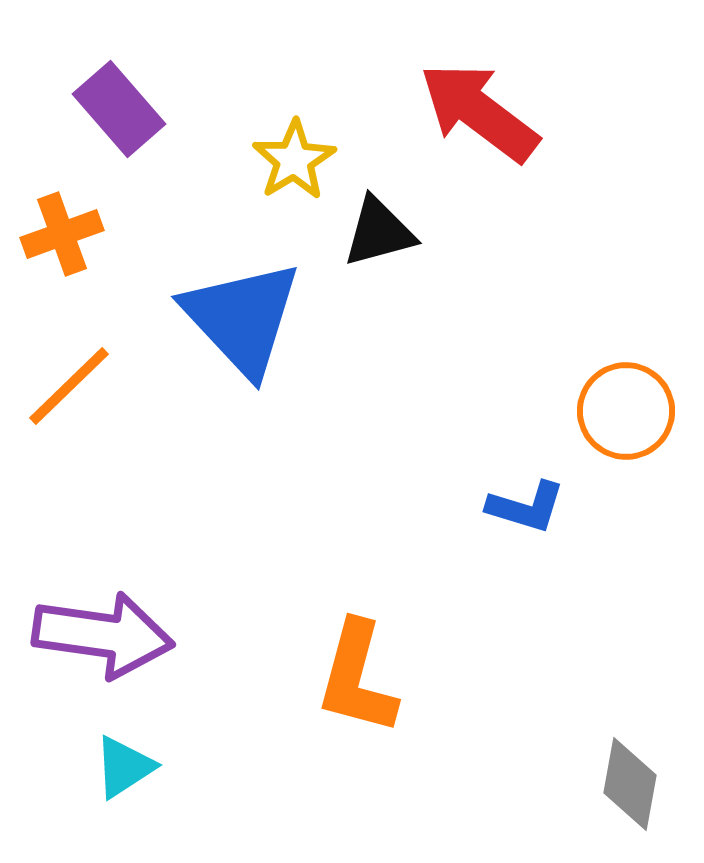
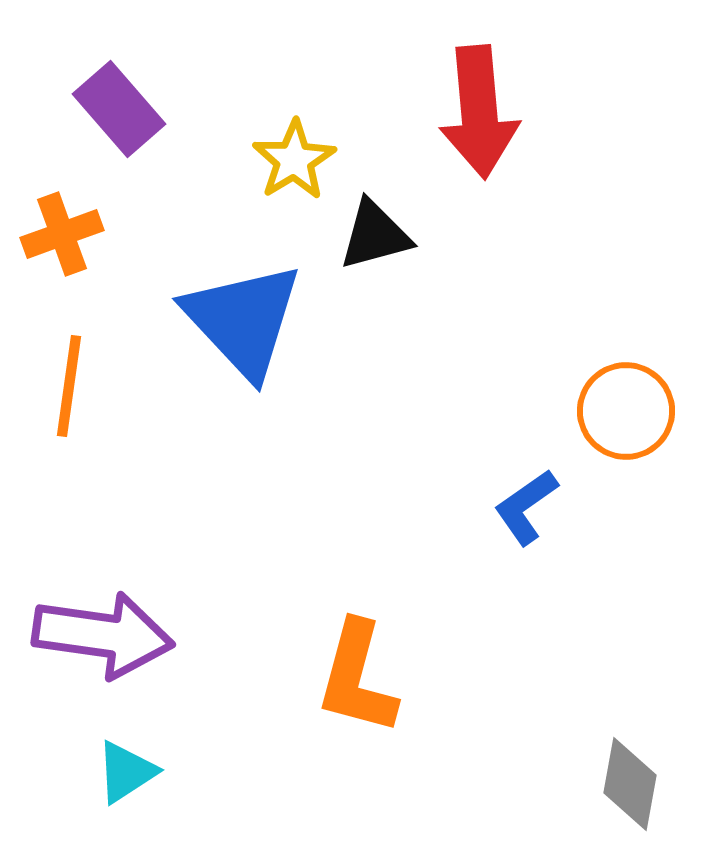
red arrow: rotated 132 degrees counterclockwise
black triangle: moved 4 px left, 3 px down
blue triangle: moved 1 px right, 2 px down
orange line: rotated 38 degrees counterclockwise
blue L-shape: rotated 128 degrees clockwise
cyan triangle: moved 2 px right, 5 px down
